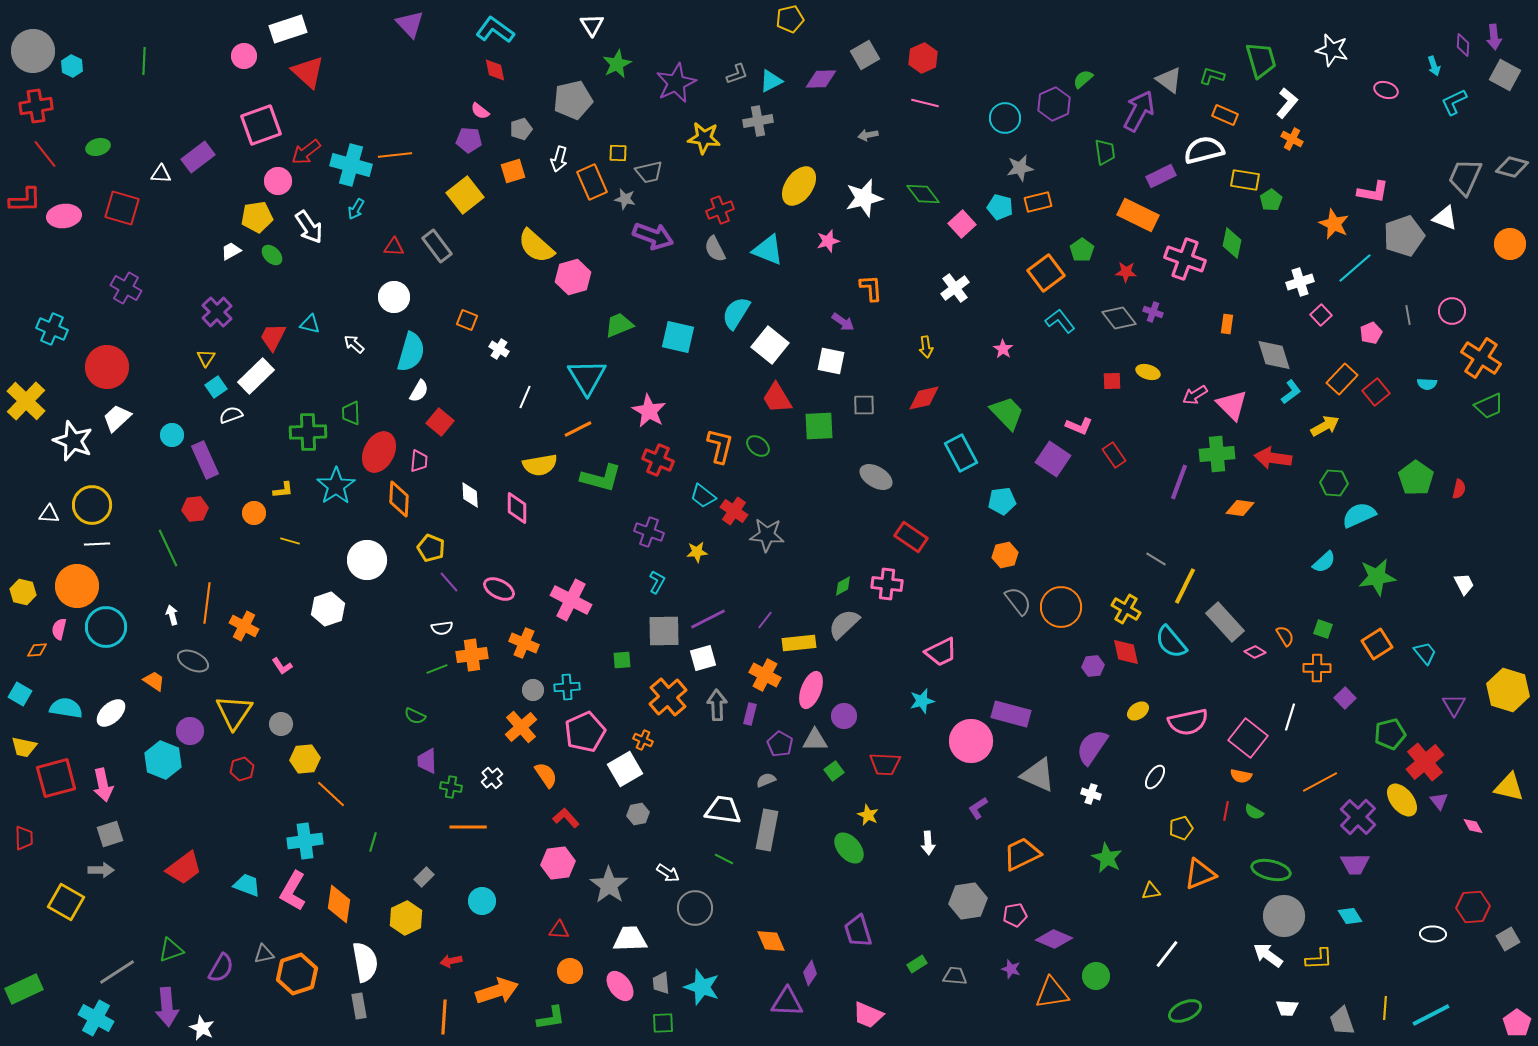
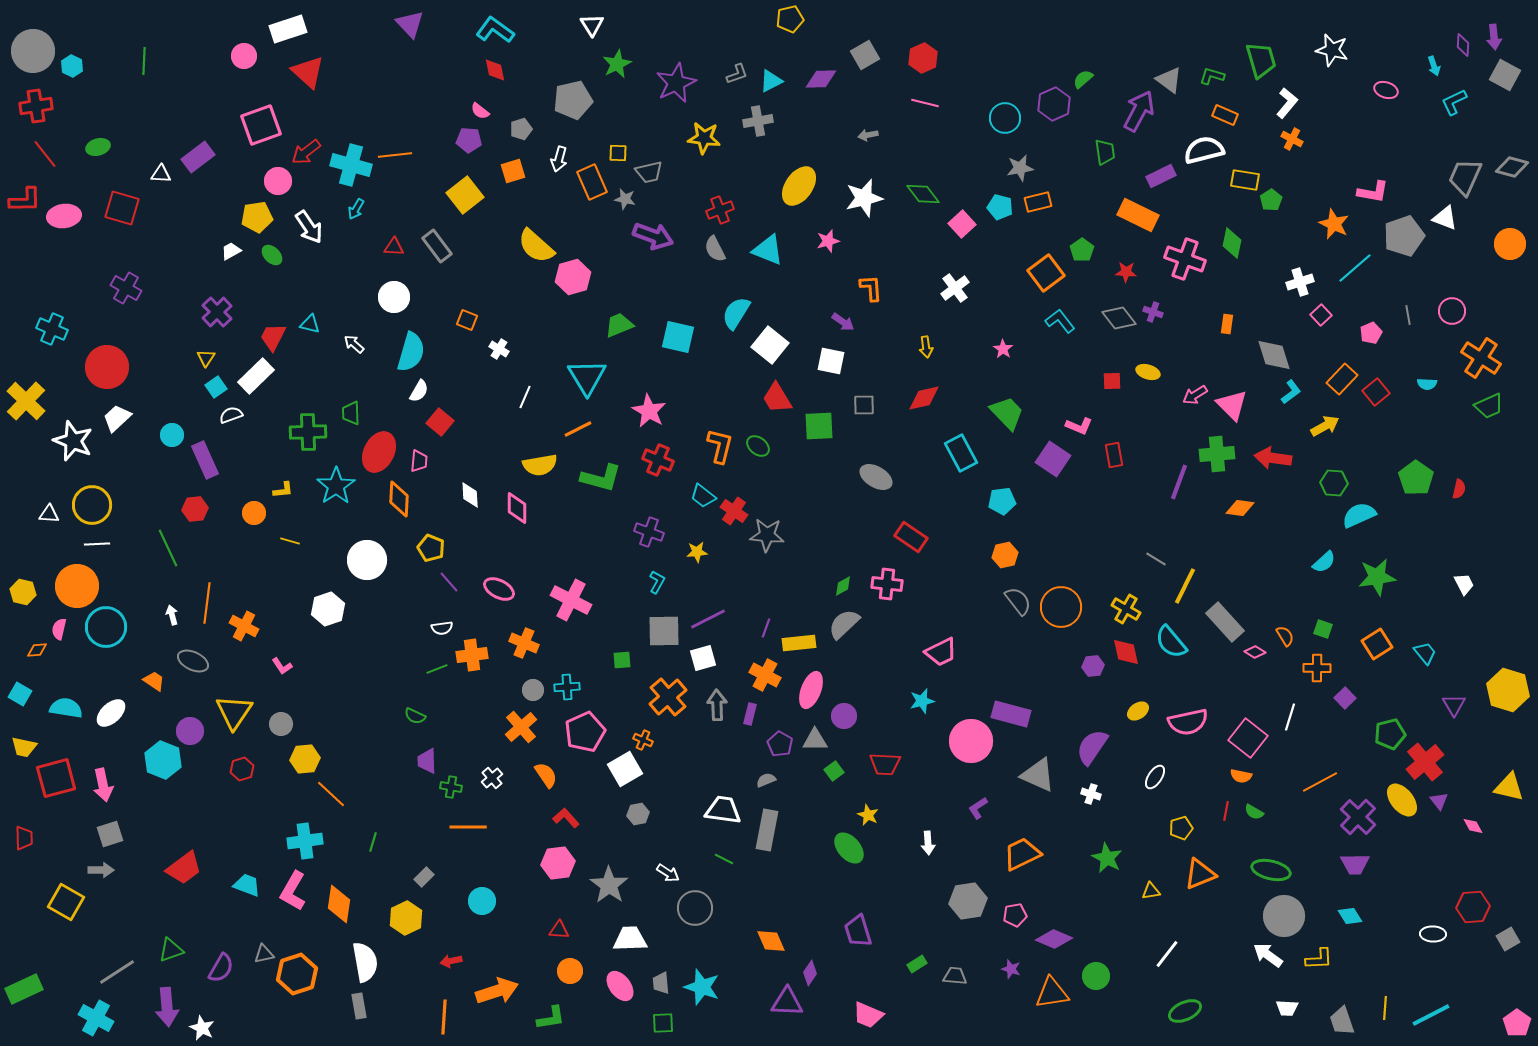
red rectangle at (1114, 455): rotated 25 degrees clockwise
purple line at (765, 620): moved 1 px right, 8 px down; rotated 18 degrees counterclockwise
